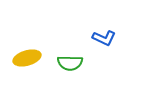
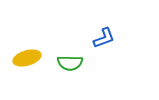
blue L-shape: rotated 45 degrees counterclockwise
